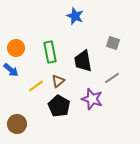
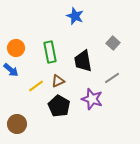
gray square: rotated 24 degrees clockwise
brown triangle: rotated 16 degrees clockwise
